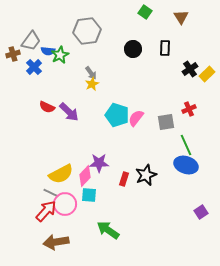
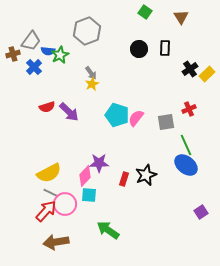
gray hexagon: rotated 12 degrees counterclockwise
black circle: moved 6 px right
red semicircle: rotated 42 degrees counterclockwise
blue ellipse: rotated 20 degrees clockwise
yellow semicircle: moved 12 px left, 1 px up
